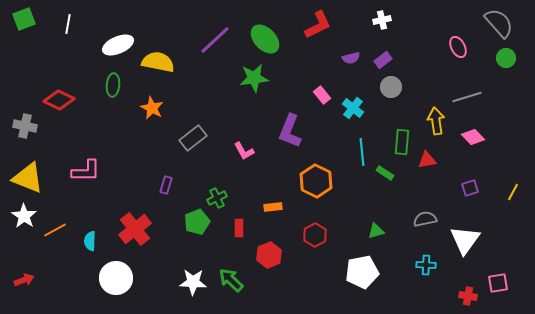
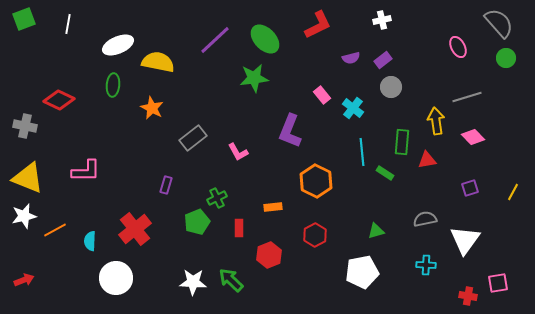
pink L-shape at (244, 151): moved 6 px left, 1 px down
white star at (24, 216): rotated 25 degrees clockwise
